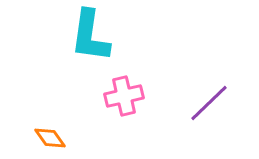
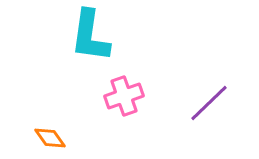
pink cross: rotated 6 degrees counterclockwise
